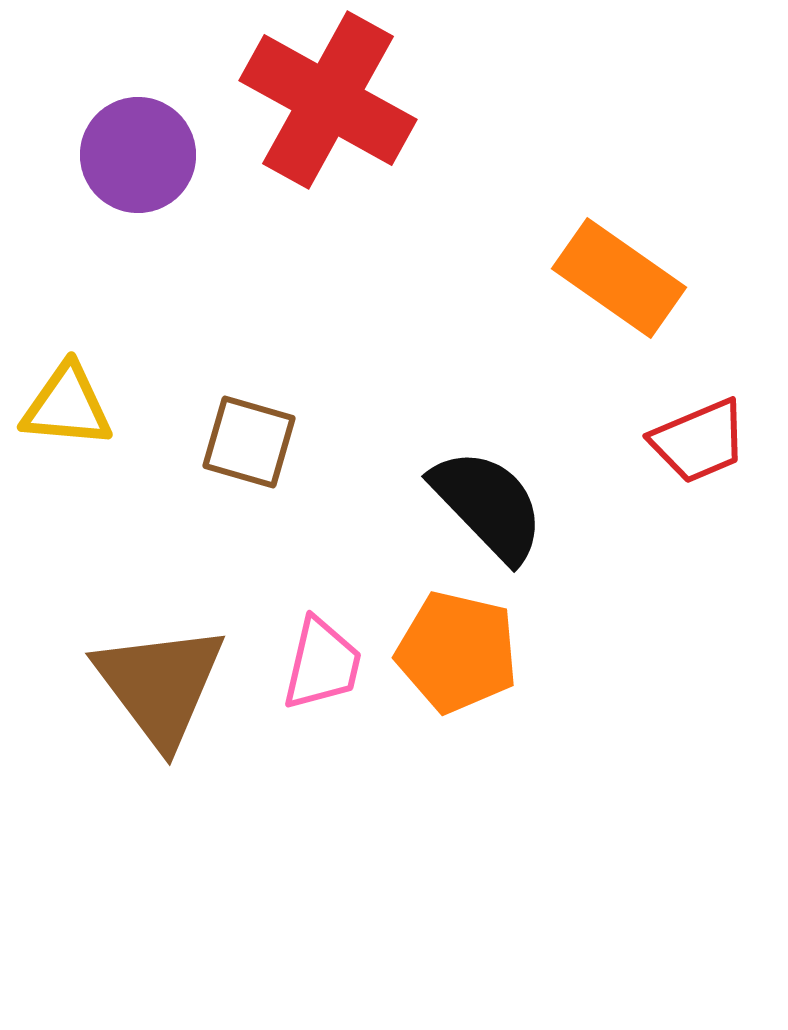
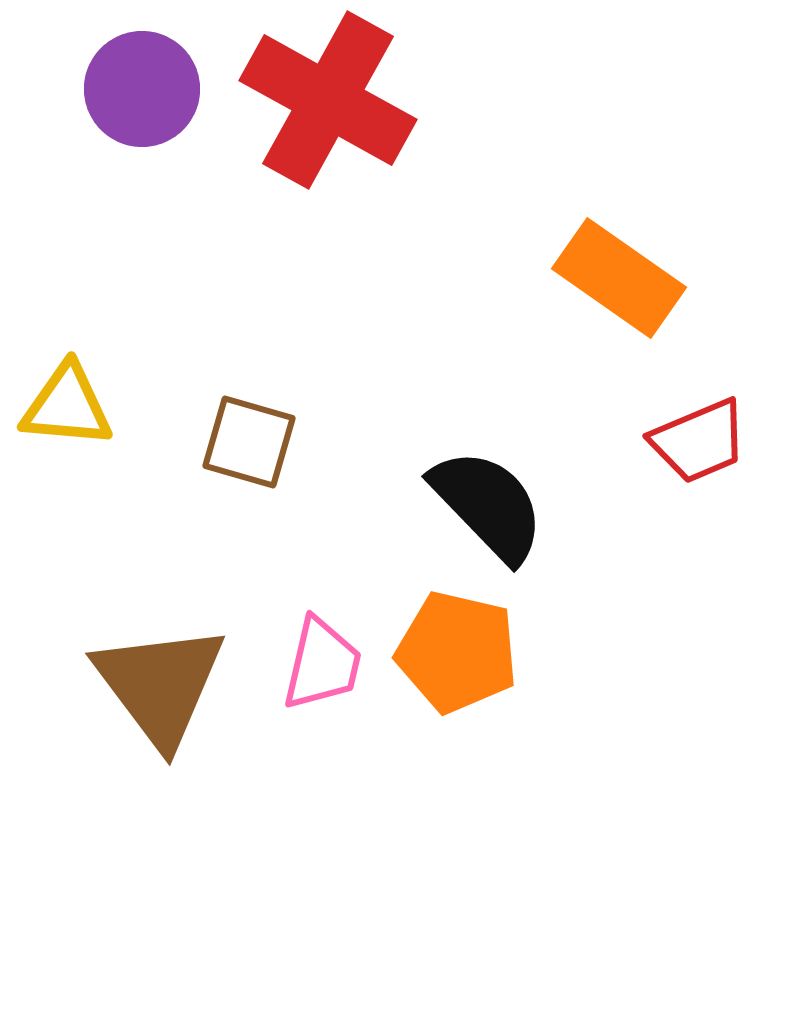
purple circle: moved 4 px right, 66 px up
